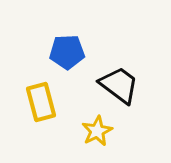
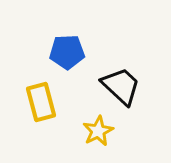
black trapezoid: moved 2 px right, 1 px down; rotated 6 degrees clockwise
yellow star: moved 1 px right
